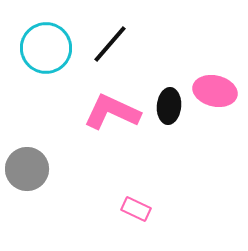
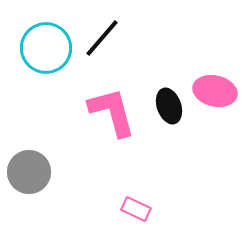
black line: moved 8 px left, 6 px up
black ellipse: rotated 24 degrees counterclockwise
pink L-shape: rotated 50 degrees clockwise
gray circle: moved 2 px right, 3 px down
